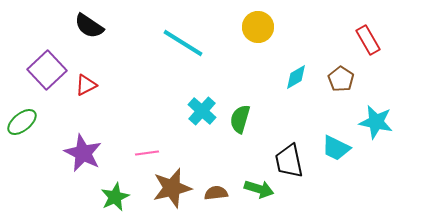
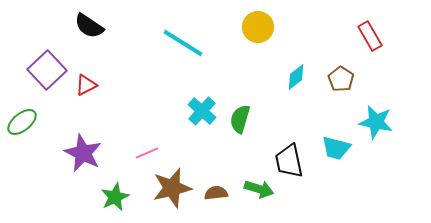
red rectangle: moved 2 px right, 4 px up
cyan diamond: rotated 8 degrees counterclockwise
cyan trapezoid: rotated 12 degrees counterclockwise
pink line: rotated 15 degrees counterclockwise
